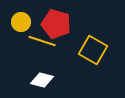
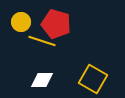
yellow square: moved 29 px down
white diamond: rotated 15 degrees counterclockwise
